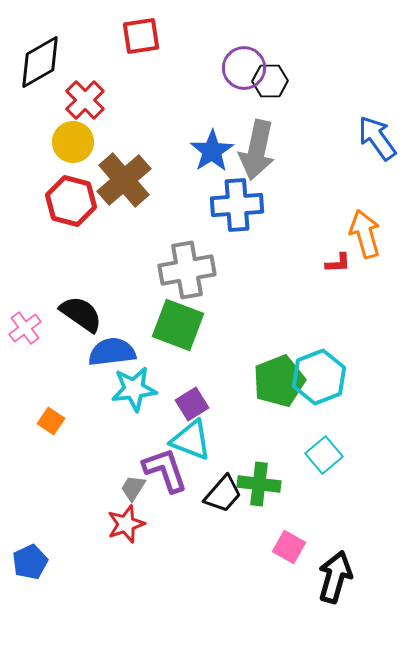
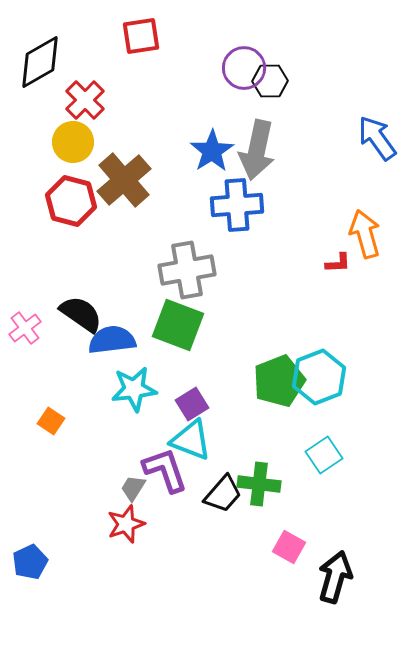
blue semicircle: moved 12 px up
cyan square: rotated 6 degrees clockwise
